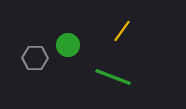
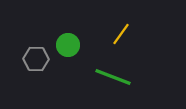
yellow line: moved 1 px left, 3 px down
gray hexagon: moved 1 px right, 1 px down
